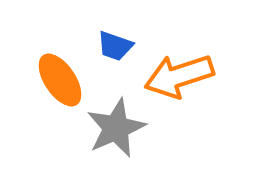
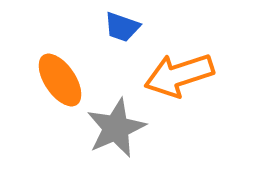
blue trapezoid: moved 7 px right, 19 px up
orange arrow: moved 1 px up
